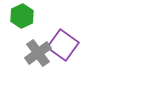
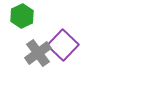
purple square: rotated 8 degrees clockwise
